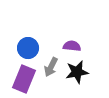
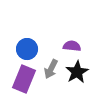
blue circle: moved 1 px left, 1 px down
gray arrow: moved 2 px down
black star: rotated 20 degrees counterclockwise
